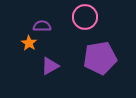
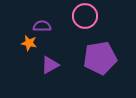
pink circle: moved 1 px up
orange star: rotated 21 degrees counterclockwise
purple triangle: moved 1 px up
